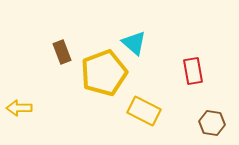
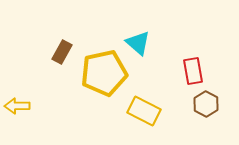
cyan triangle: moved 4 px right
brown rectangle: rotated 50 degrees clockwise
yellow pentagon: rotated 9 degrees clockwise
yellow arrow: moved 2 px left, 2 px up
brown hexagon: moved 6 px left, 19 px up; rotated 20 degrees clockwise
